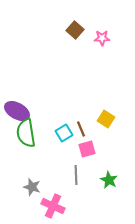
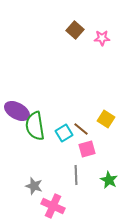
brown line: rotated 28 degrees counterclockwise
green semicircle: moved 9 px right, 7 px up
gray star: moved 2 px right, 1 px up
